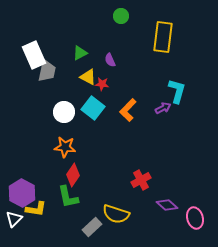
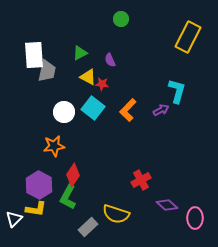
green circle: moved 3 px down
yellow rectangle: moved 25 px right; rotated 20 degrees clockwise
white rectangle: rotated 20 degrees clockwise
purple arrow: moved 2 px left, 2 px down
orange star: moved 11 px left, 1 px up; rotated 15 degrees counterclockwise
purple hexagon: moved 17 px right, 8 px up
green L-shape: rotated 40 degrees clockwise
pink ellipse: rotated 15 degrees clockwise
gray rectangle: moved 4 px left
